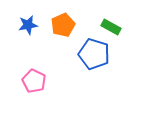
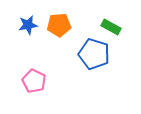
orange pentagon: moved 4 px left; rotated 20 degrees clockwise
